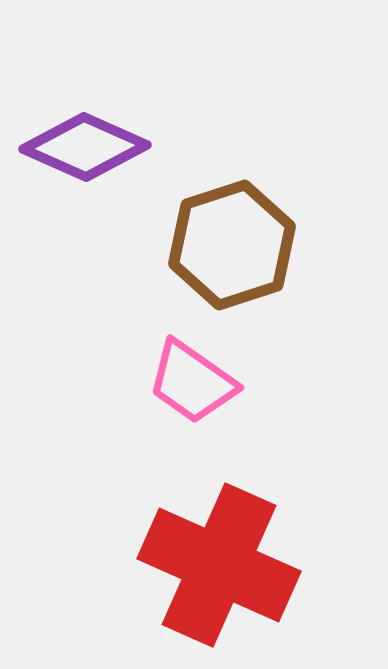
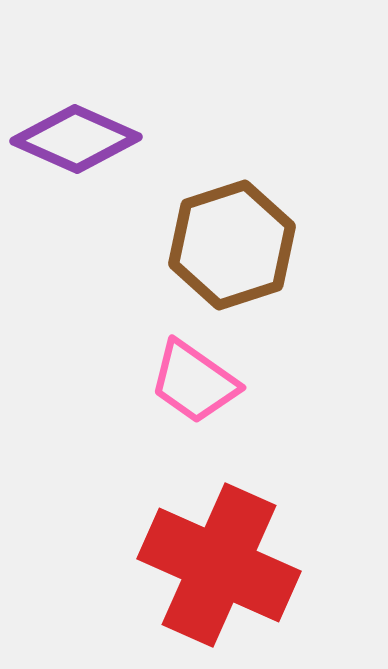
purple diamond: moved 9 px left, 8 px up
pink trapezoid: moved 2 px right
